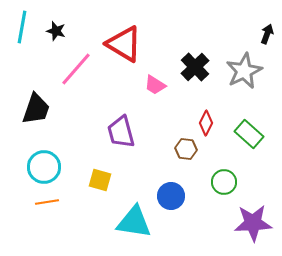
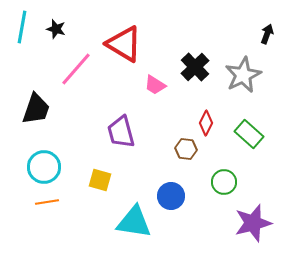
black star: moved 2 px up
gray star: moved 1 px left, 4 px down
purple star: rotated 12 degrees counterclockwise
